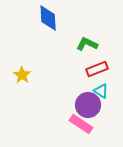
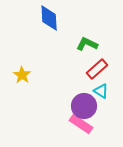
blue diamond: moved 1 px right
red rectangle: rotated 20 degrees counterclockwise
purple circle: moved 4 px left, 1 px down
